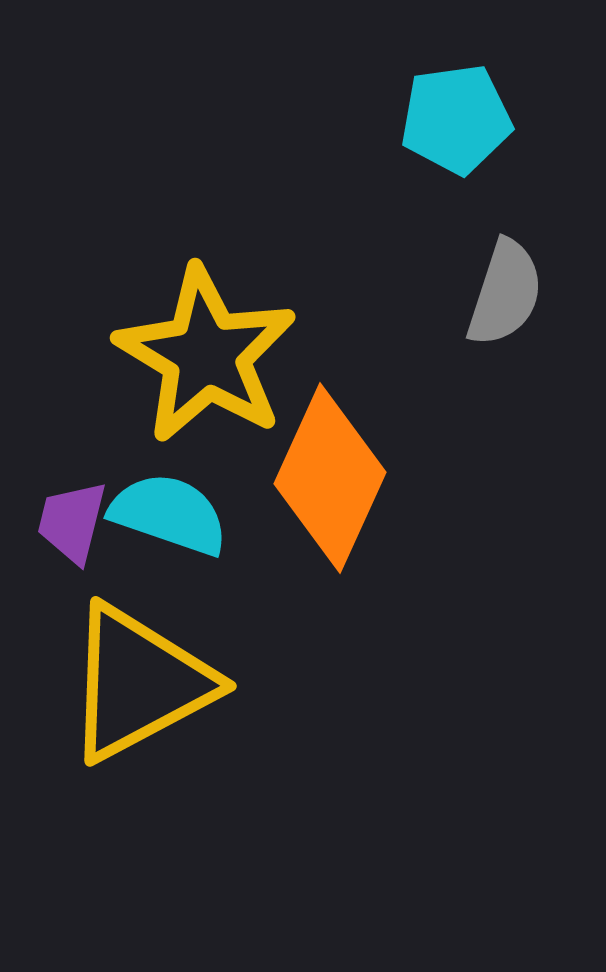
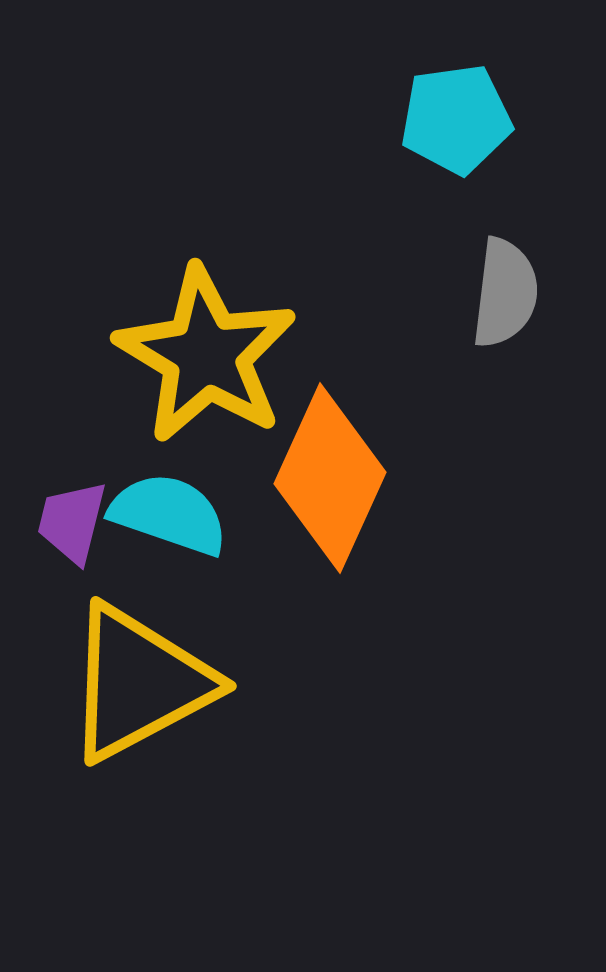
gray semicircle: rotated 11 degrees counterclockwise
